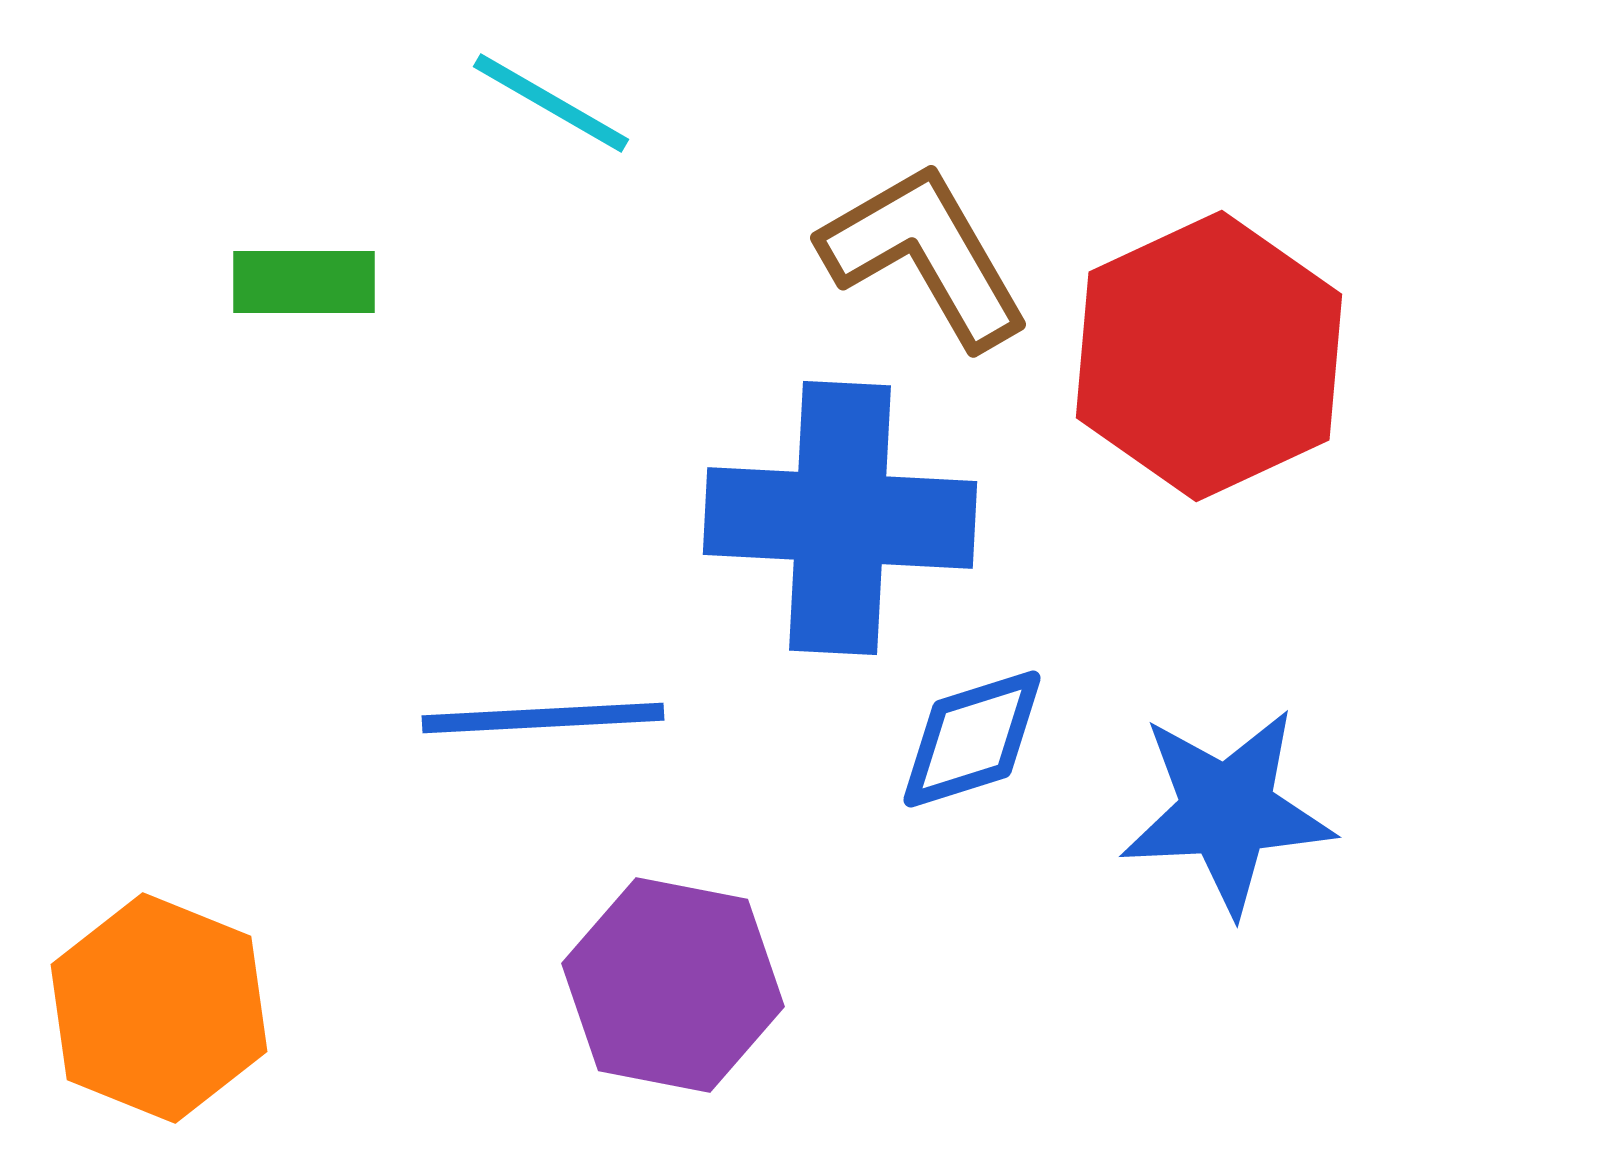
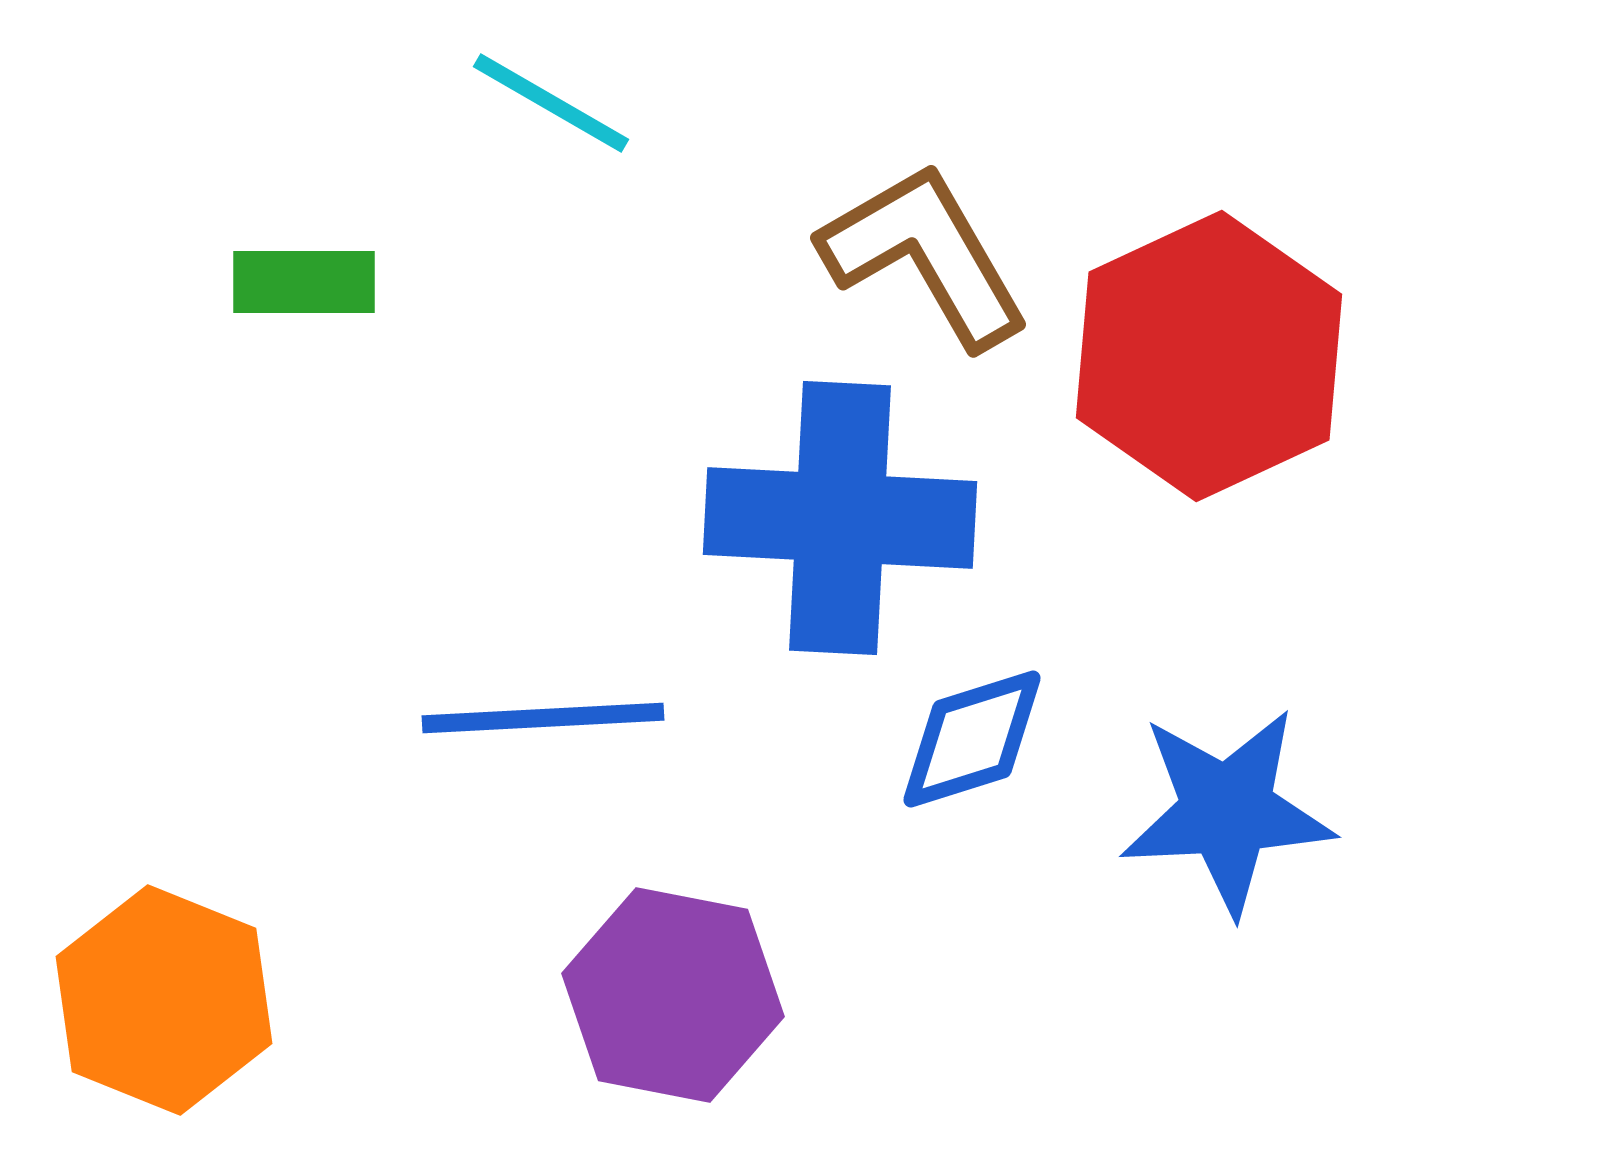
purple hexagon: moved 10 px down
orange hexagon: moved 5 px right, 8 px up
